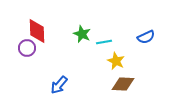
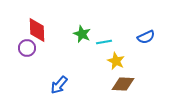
red diamond: moved 1 px up
